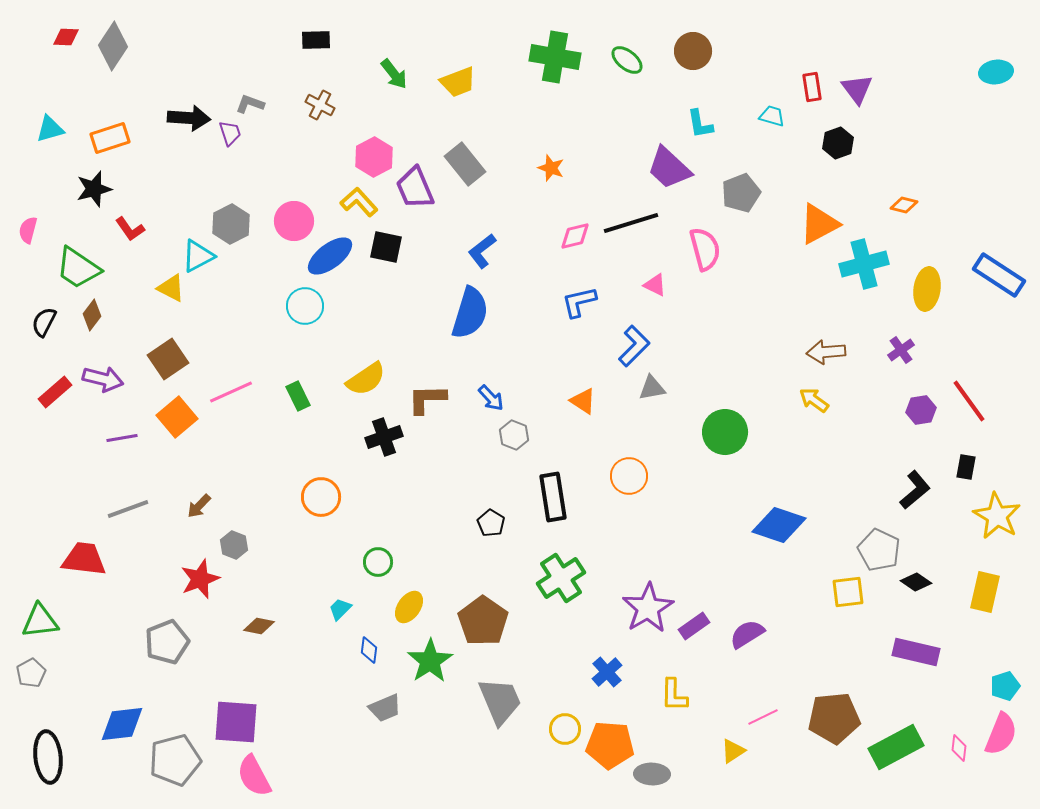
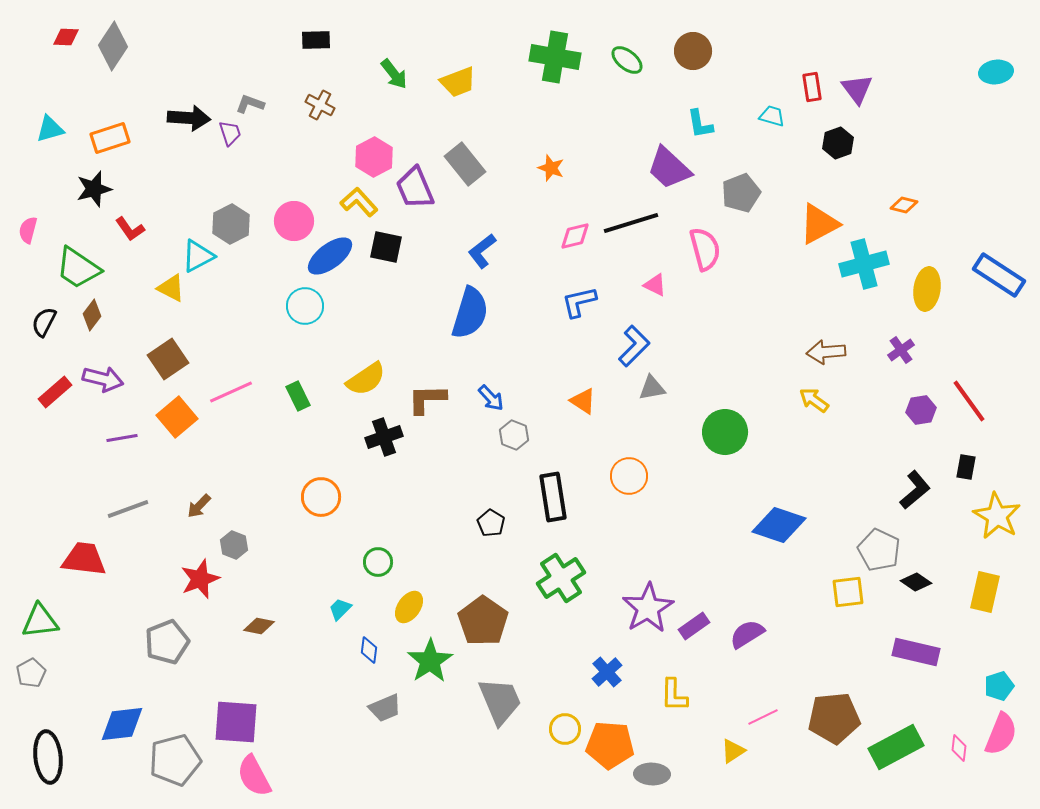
cyan pentagon at (1005, 686): moved 6 px left
